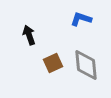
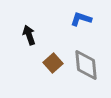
brown square: rotated 18 degrees counterclockwise
